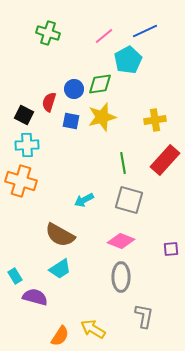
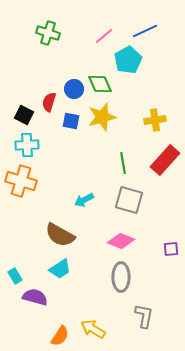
green diamond: rotated 75 degrees clockwise
